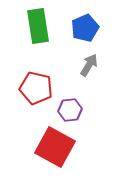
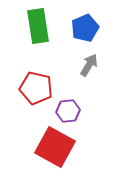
purple hexagon: moved 2 px left, 1 px down
